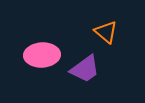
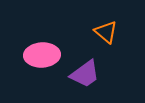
purple trapezoid: moved 5 px down
